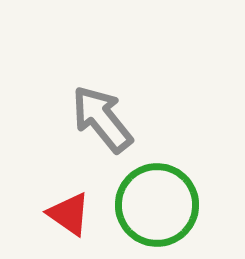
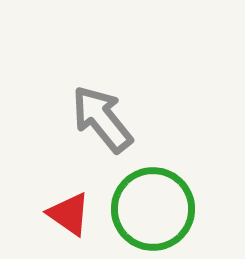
green circle: moved 4 px left, 4 px down
